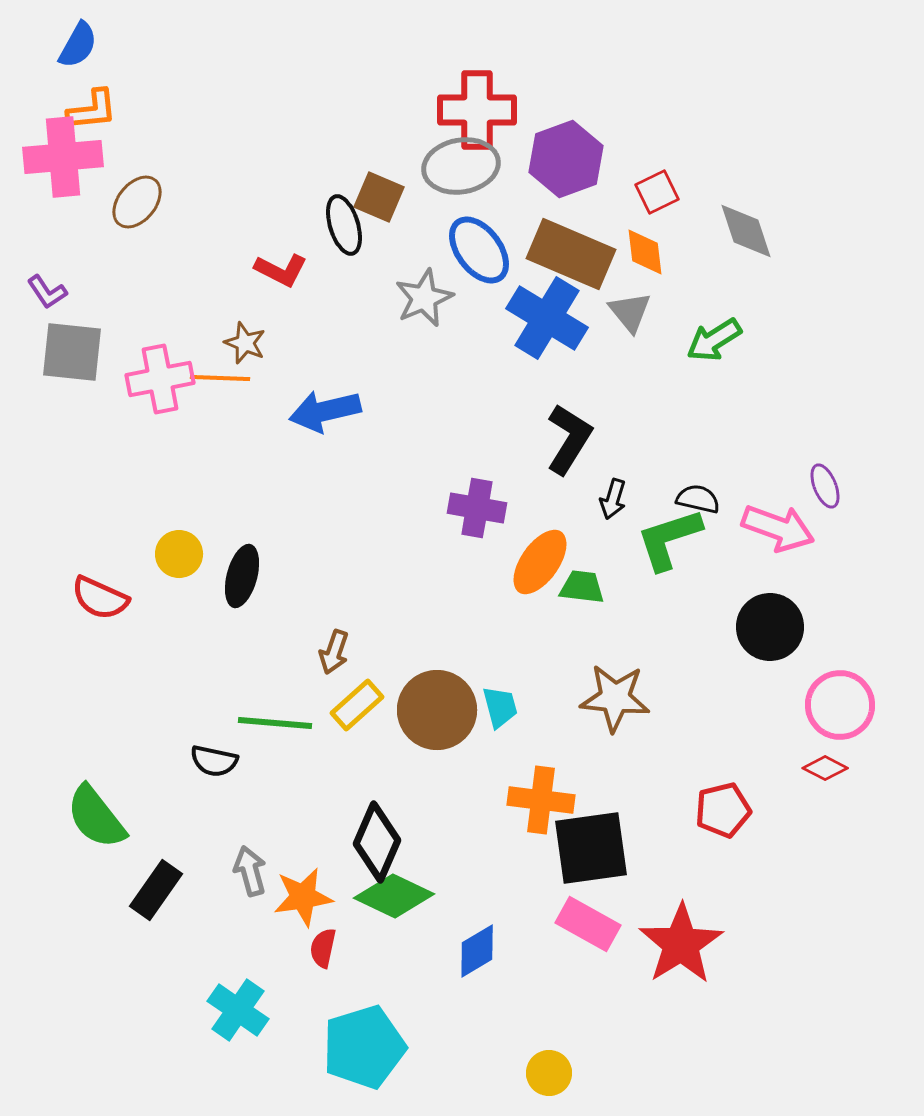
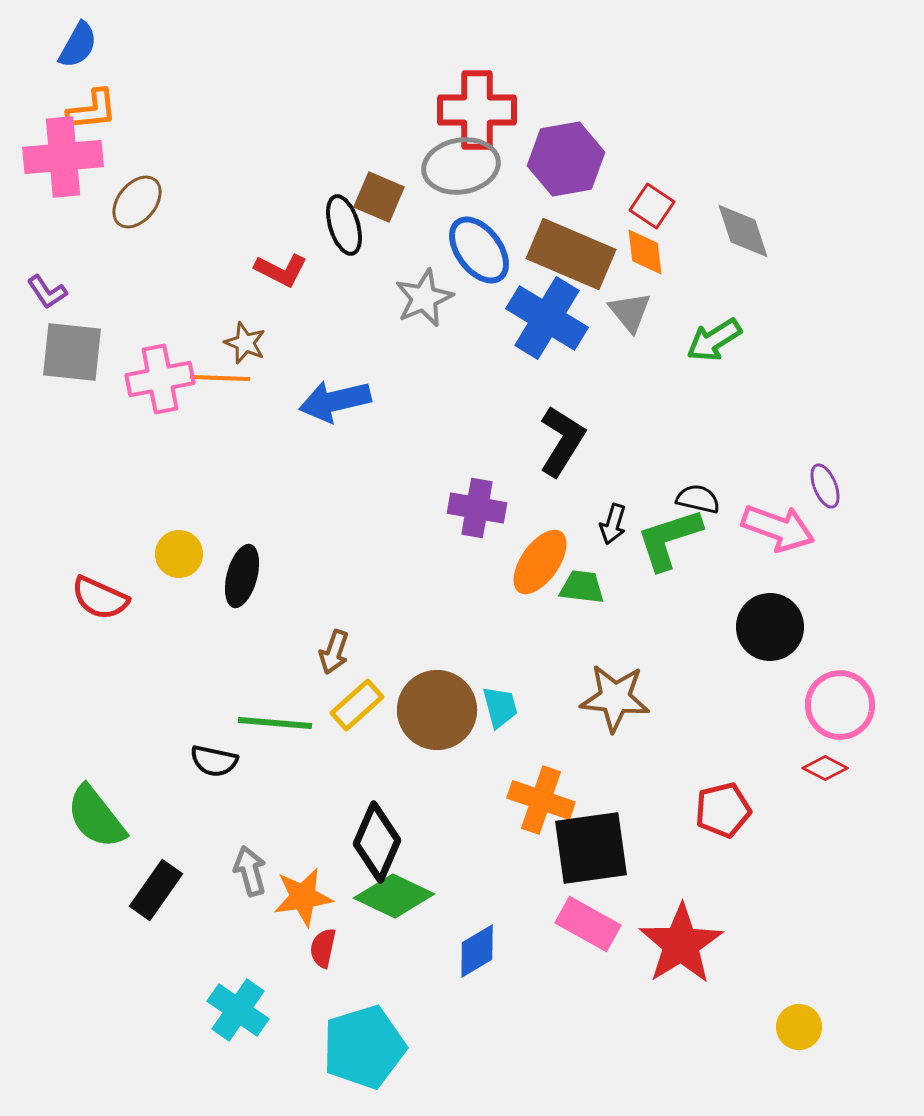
purple hexagon at (566, 159): rotated 10 degrees clockwise
red square at (657, 192): moved 5 px left, 14 px down; rotated 30 degrees counterclockwise
gray diamond at (746, 231): moved 3 px left
blue arrow at (325, 411): moved 10 px right, 10 px up
black L-shape at (569, 439): moved 7 px left, 2 px down
black arrow at (613, 499): moved 25 px down
orange cross at (541, 800): rotated 12 degrees clockwise
yellow circle at (549, 1073): moved 250 px right, 46 px up
